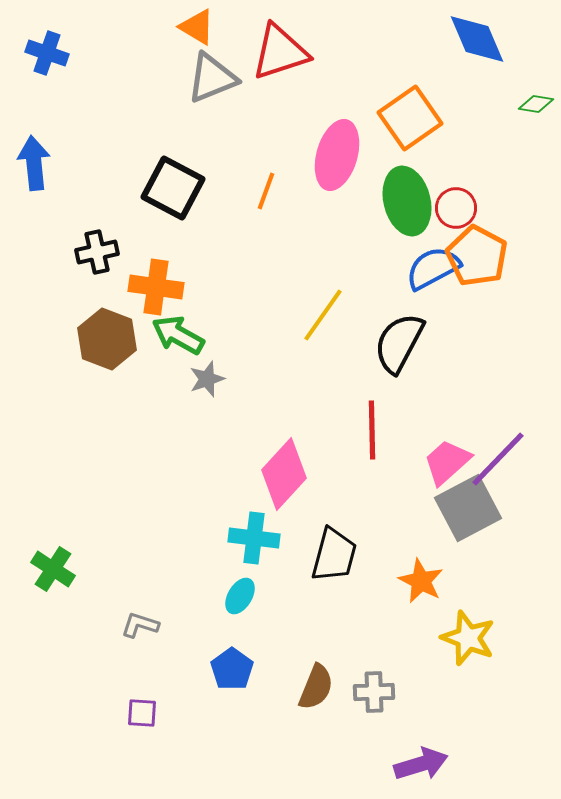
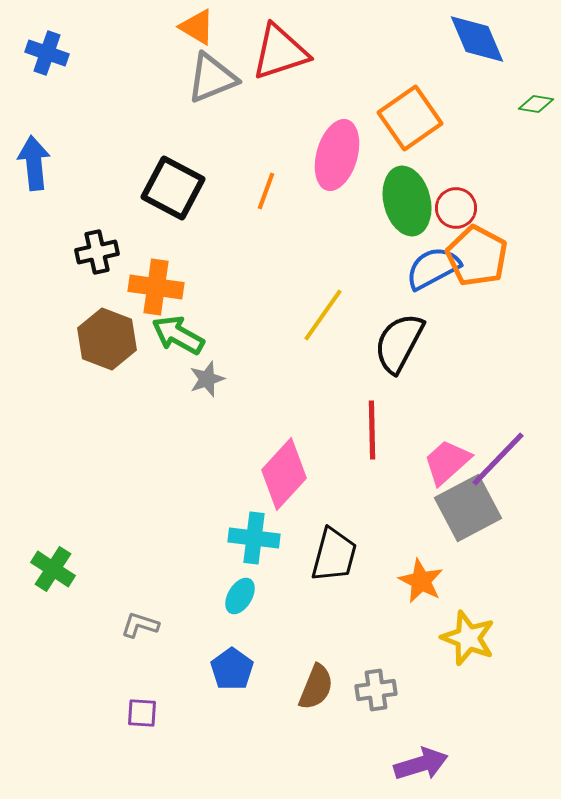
gray cross: moved 2 px right, 2 px up; rotated 6 degrees counterclockwise
